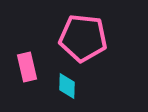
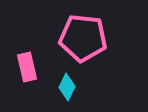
cyan diamond: moved 1 px down; rotated 24 degrees clockwise
